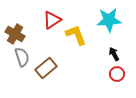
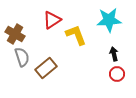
black arrow: rotated 16 degrees clockwise
